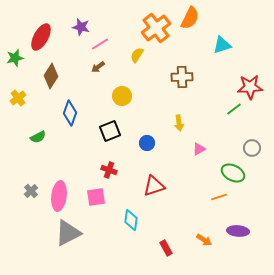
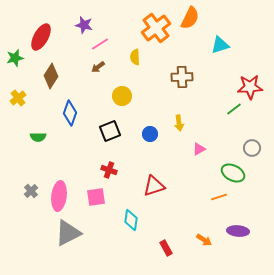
purple star: moved 3 px right, 2 px up
cyan triangle: moved 2 px left
yellow semicircle: moved 2 px left, 2 px down; rotated 35 degrees counterclockwise
green semicircle: rotated 28 degrees clockwise
blue circle: moved 3 px right, 9 px up
